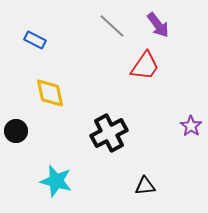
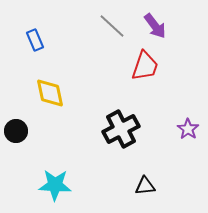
purple arrow: moved 3 px left, 1 px down
blue rectangle: rotated 40 degrees clockwise
red trapezoid: rotated 16 degrees counterclockwise
purple star: moved 3 px left, 3 px down
black cross: moved 12 px right, 4 px up
cyan star: moved 1 px left, 4 px down; rotated 12 degrees counterclockwise
